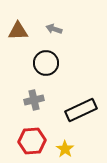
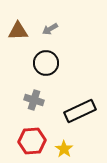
gray arrow: moved 4 px left; rotated 49 degrees counterclockwise
gray cross: rotated 30 degrees clockwise
black rectangle: moved 1 px left, 1 px down
yellow star: moved 1 px left
